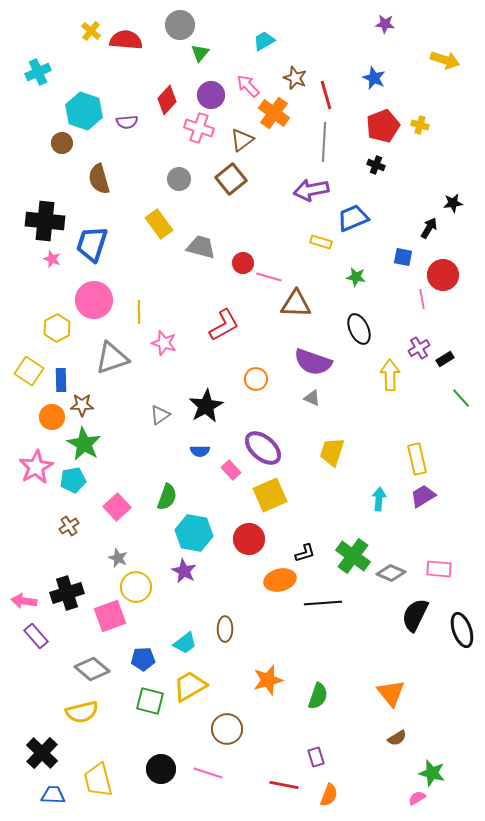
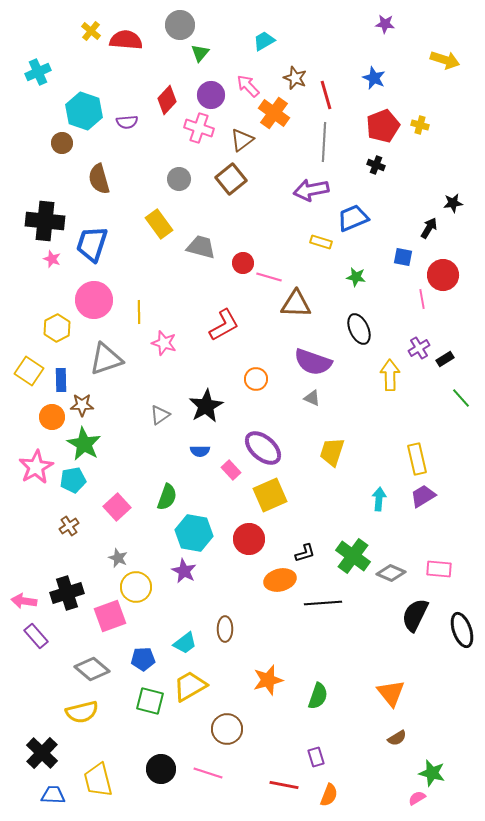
gray triangle at (112, 358): moved 6 px left, 1 px down
